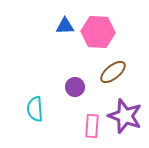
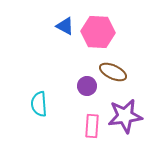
blue triangle: rotated 30 degrees clockwise
brown ellipse: rotated 64 degrees clockwise
purple circle: moved 12 px right, 1 px up
cyan semicircle: moved 4 px right, 5 px up
purple star: rotated 28 degrees counterclockwise
